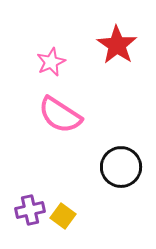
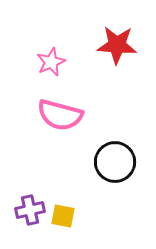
red star: rotated 30 degrees counterclockwise
pink semicircle: rotated 18 degrees counterclockwise
black circle: moved 6 px left, 5 px up
yellow square: rotated 25 degrees counterclockwise
